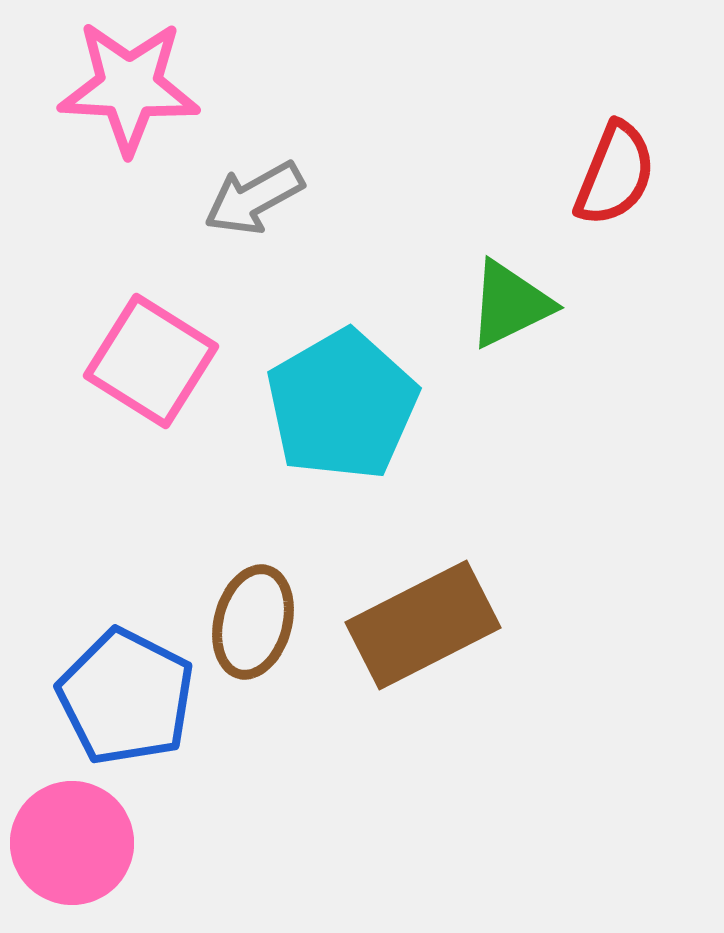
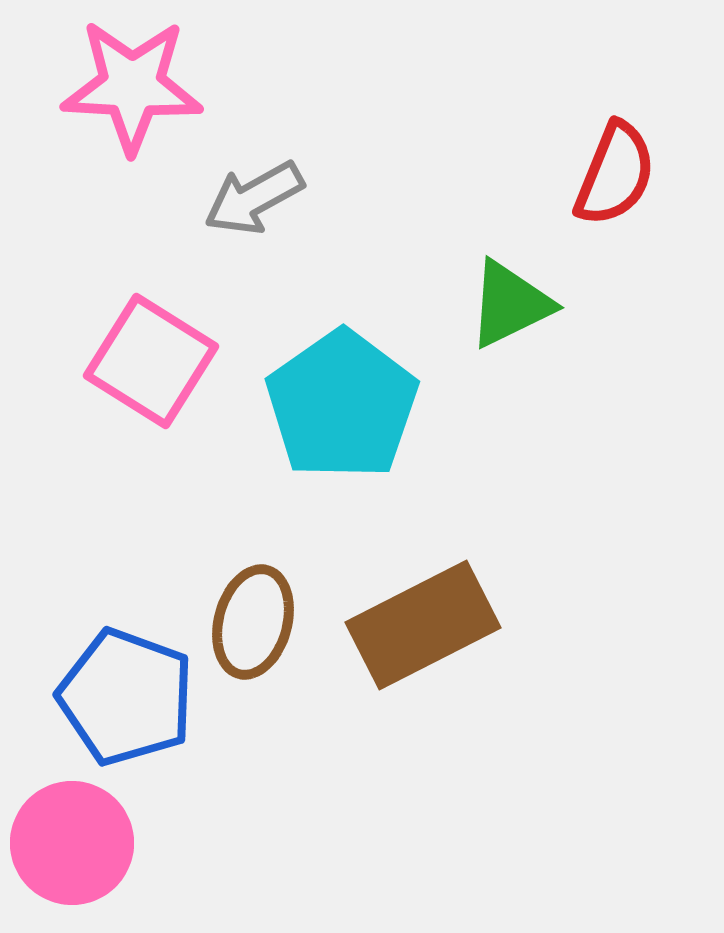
pink star: moved 3 px right, 1 px up
cyan pentagon: rotated 5 degrees counterclockwise
blue pentagon: rotated 7 degrees counterclockwise
